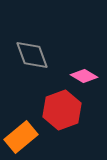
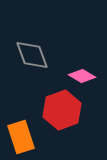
pink diamond: moved 2 px left
orange rectangle: rotated 68 degrees counterclockwise
